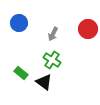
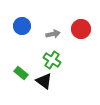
blue circle: moved 3 px right, 3 px down
red circle: moved 7 px left
gray arrow: rotated 128 degrees counterclockwise
black triangle: moved 1 px up
